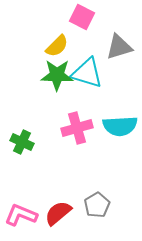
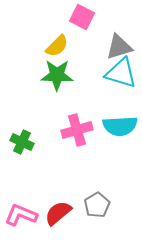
cyan triangle: moved 34 px right
pink cross: moved 2 px down
